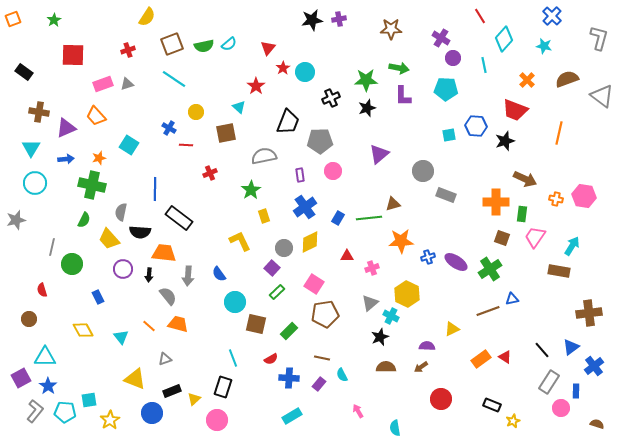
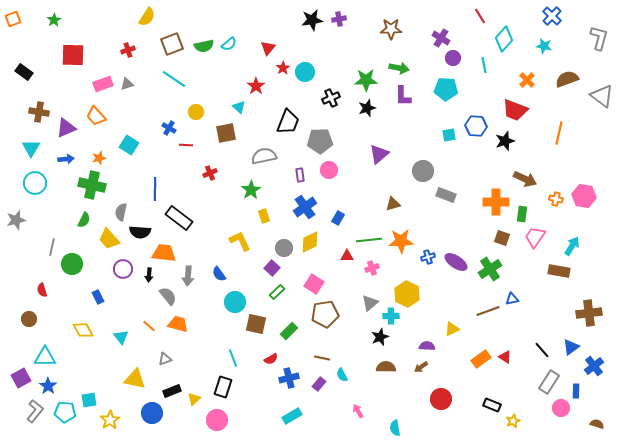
pink circle at (333, 171): moved 4 px left, 1 px up
green line at (369, 218): moved 22 px down
cyan cross at (391, 316): rotated 28 degrees counterclockwise
blue cross at (289, 378): rotated 18 degrees counterclockwise
yellow triangle at (135, 379): rotated 10 degrees counterclockwise
